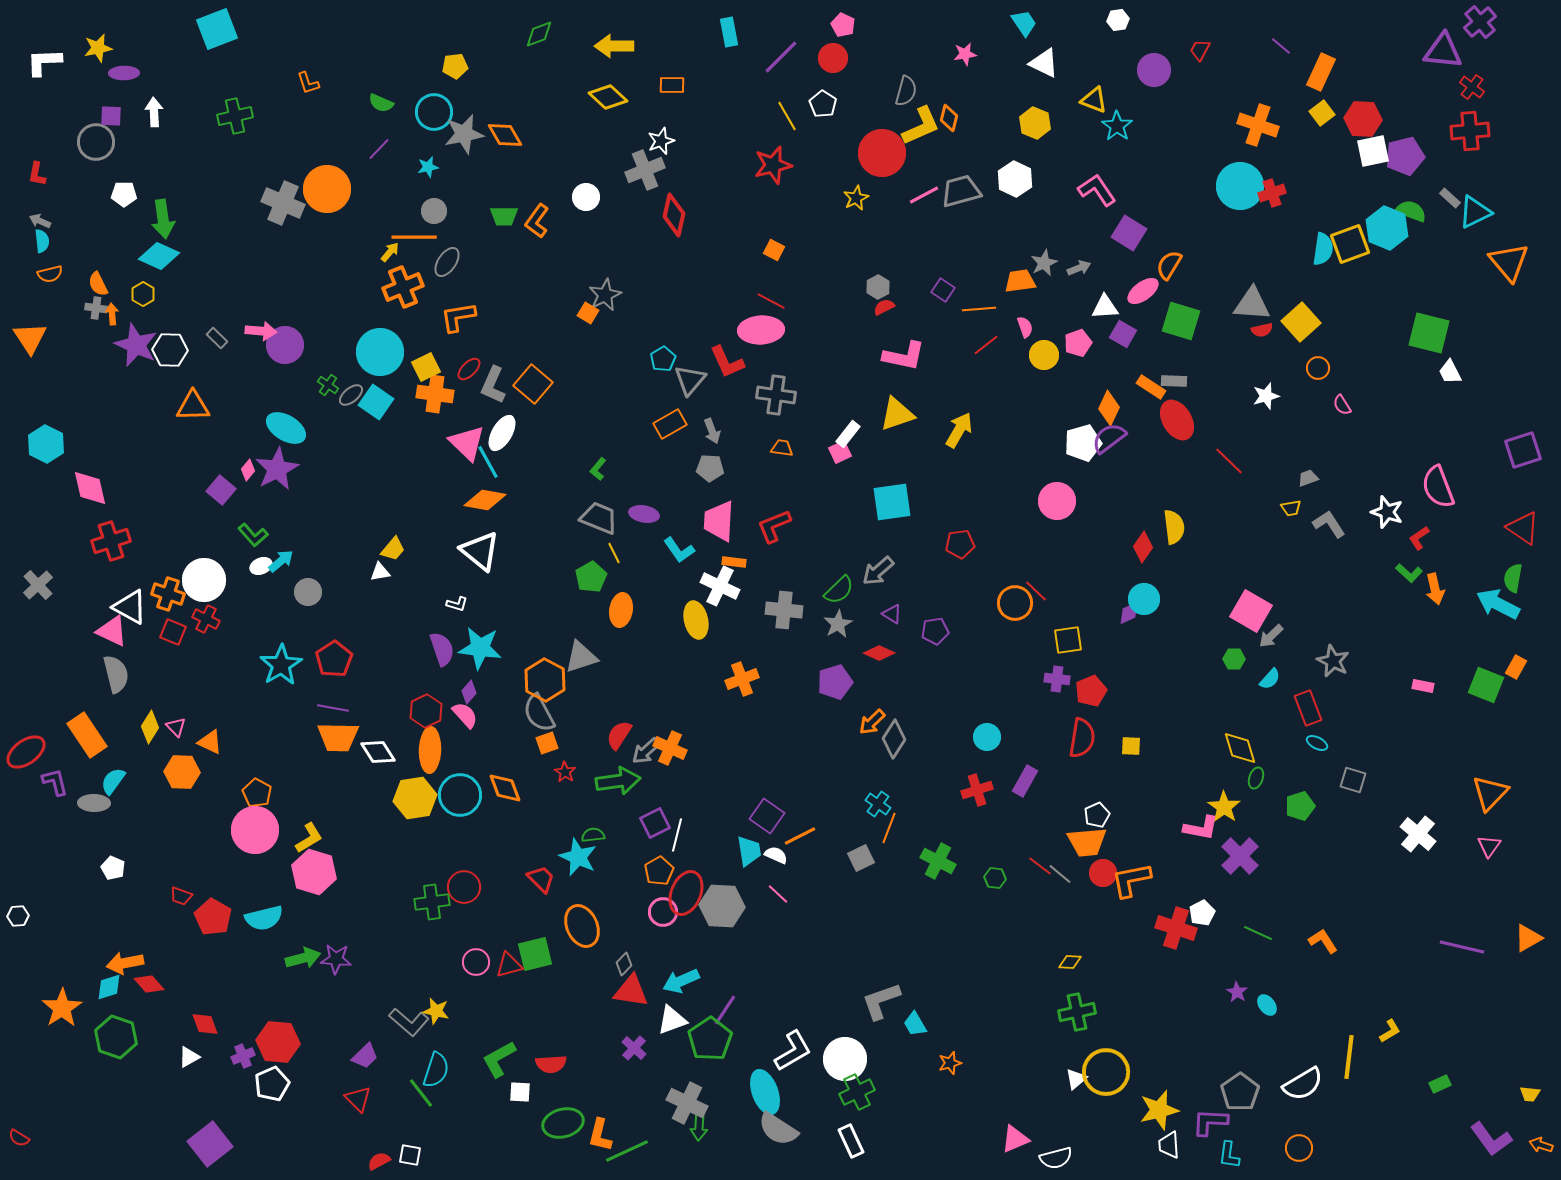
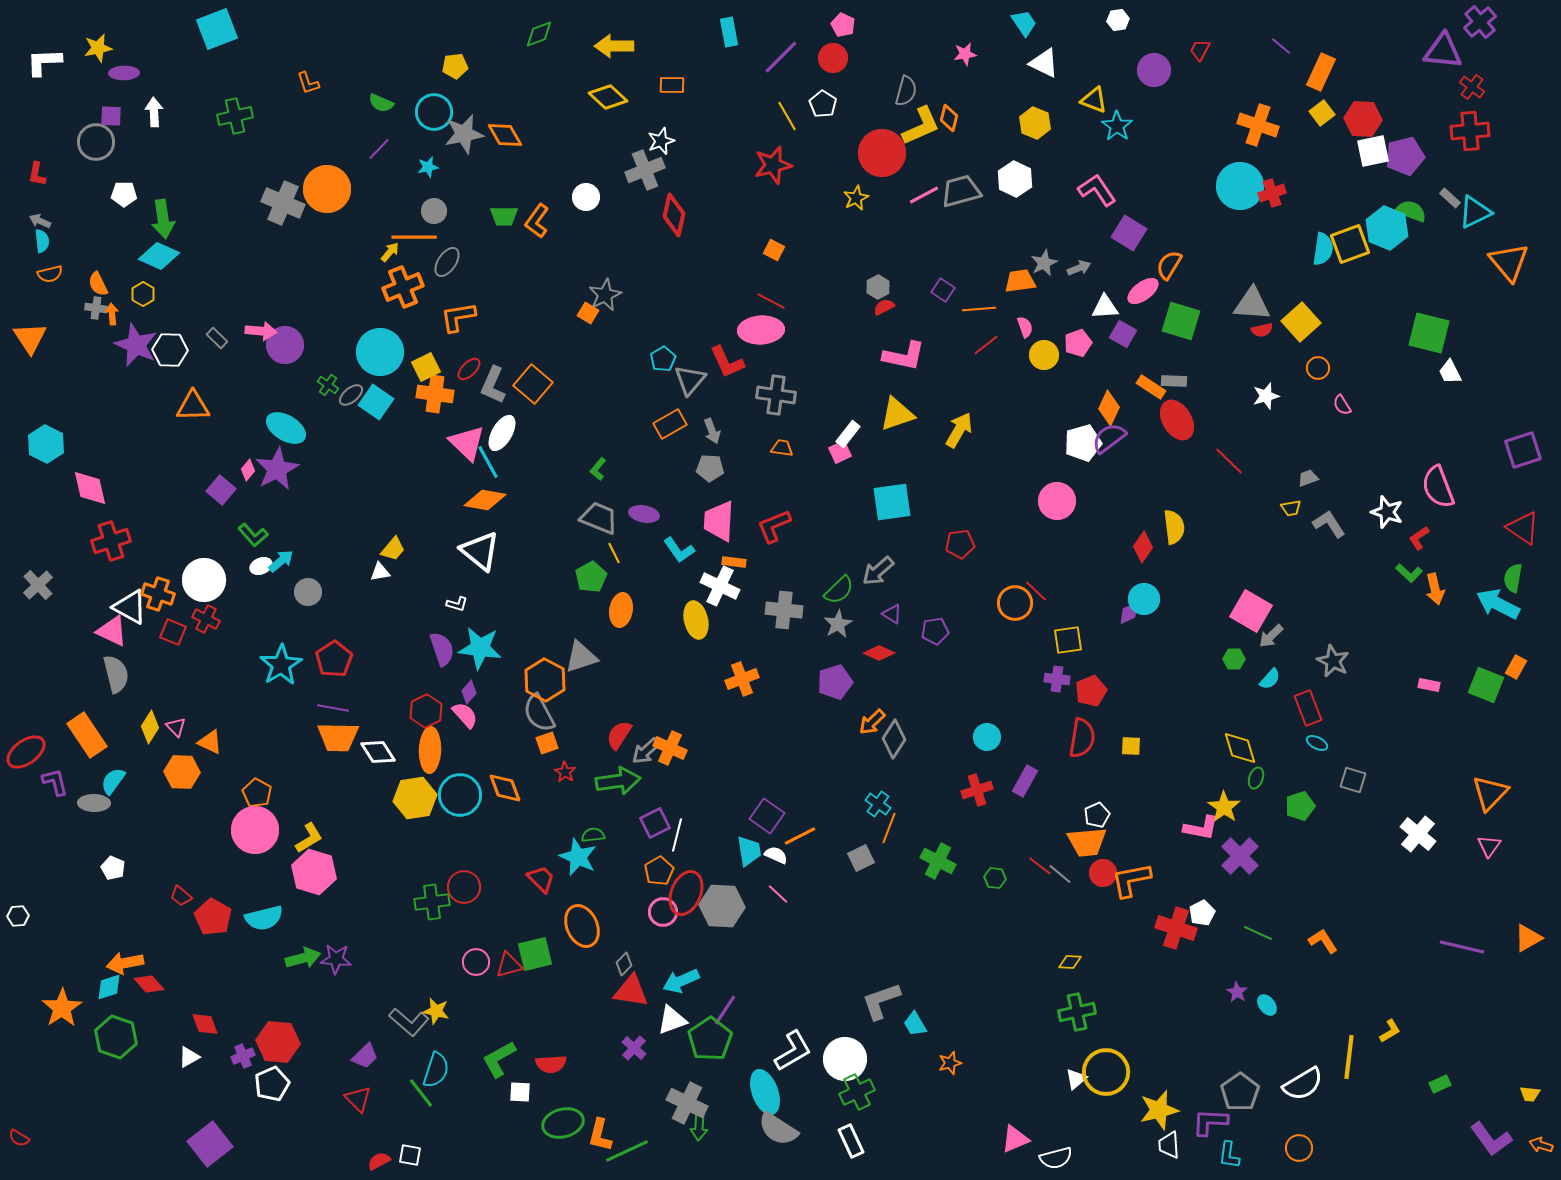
orange cross at (168, 594): moved 10 px left
pink rectangle at (1423, 686): moved 6 px right, 1 px up
red trapezoid at (181, 896): rotated 20 degrees clockwise
